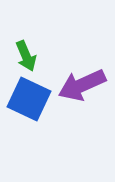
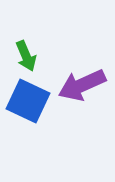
blue square: moved 1 px left, 2 px down
